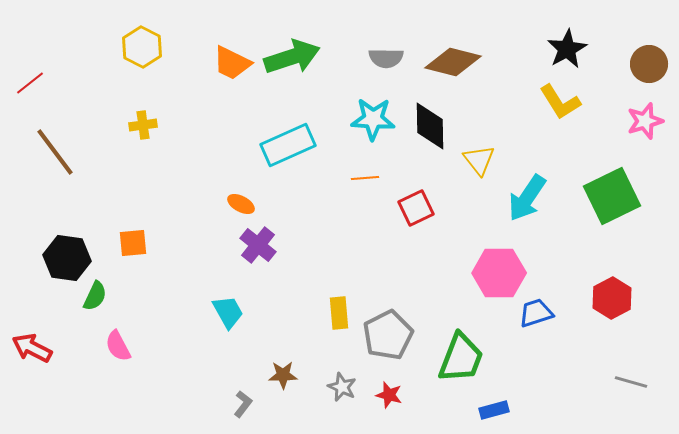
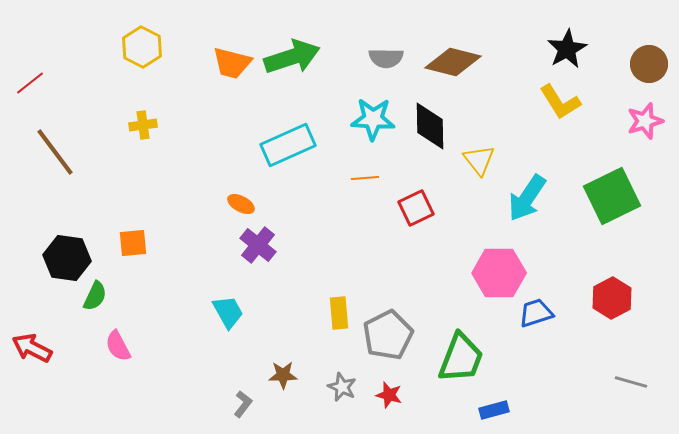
orange trapezoid: rotated 12 degrees counterclockwise
